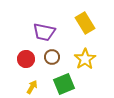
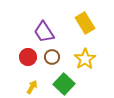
purple trapezoid: rotated 45 degrees clockwise
red circle: moved 2 px right, 2 px up
green square: rotated 25 degrees counterclockwise
